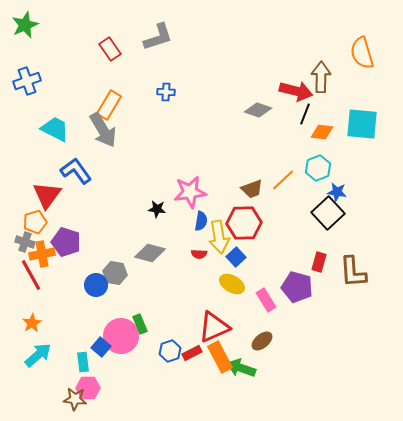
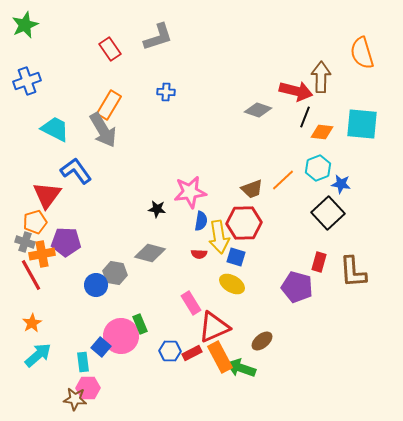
black line at (305, 114): moved 3 px down
blue star at (337, 192): moved 4 px right, 8 px up
purple pentagon at (66, 242): rotated 16 degrees counterclockwise
blue square at (236, 257): rotated 30 degrees counterclockwise
pink rectangle at (266, 300): moved 75 px left, 3 px down
blue hexagon at (170, 351): rotated 20 degrees clockwise
